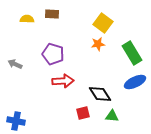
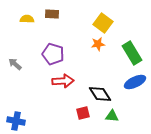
gray arrow: rotated 16 degrees clockwise
